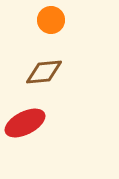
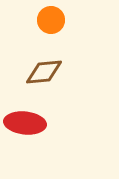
red ellipse: rotated 33 degrees clockwise
